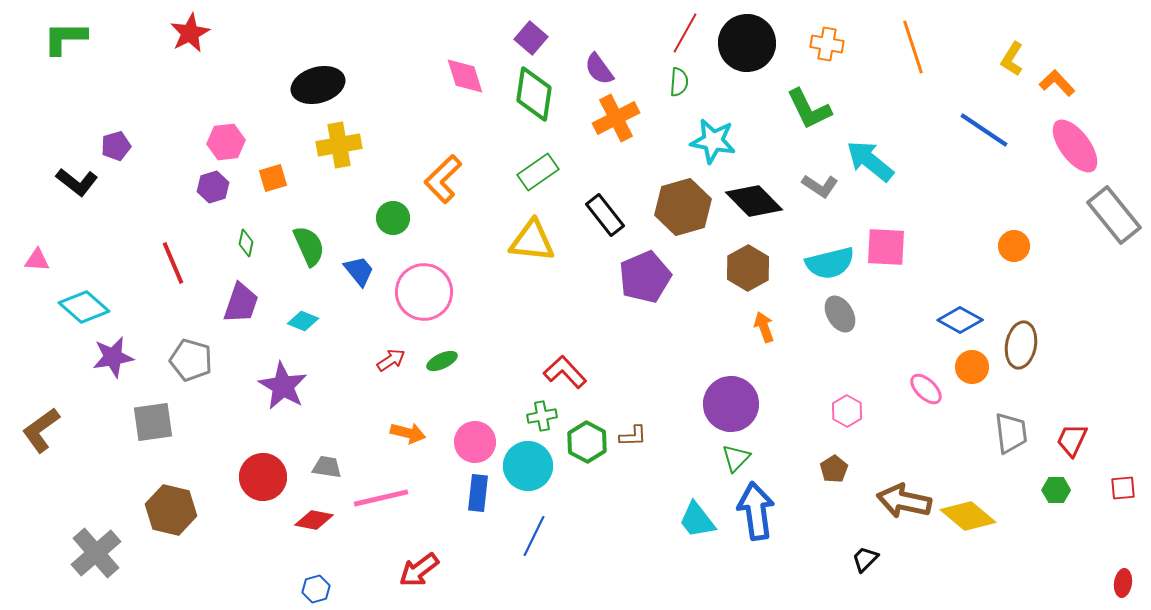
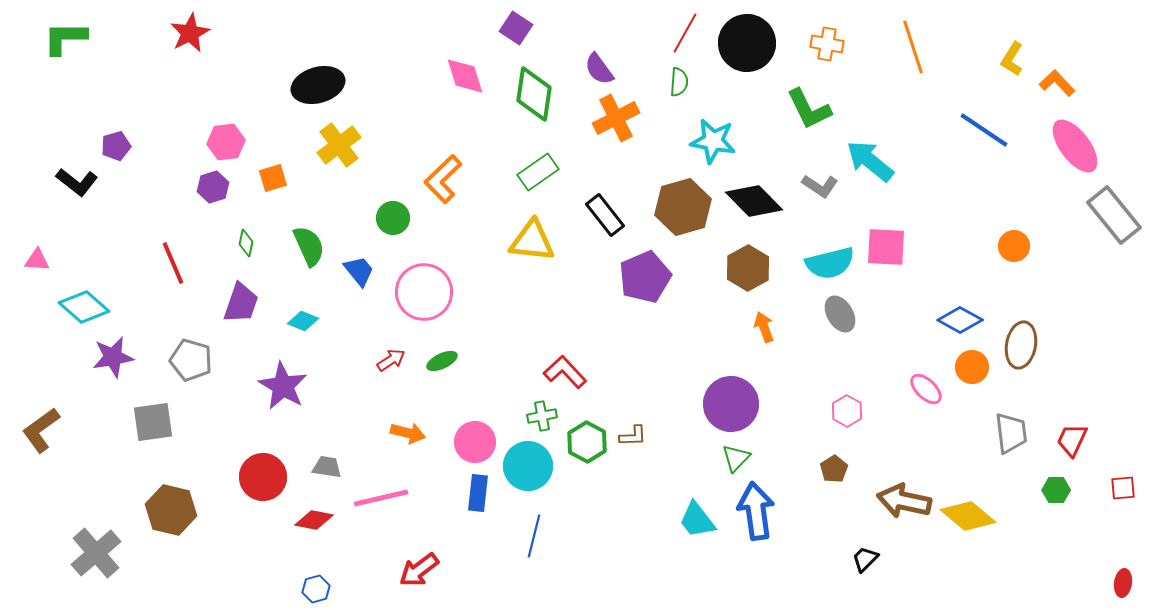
purple square at (531, 38): moved 15 px left, 10 px up; rotated 8 degrees counterclockwise
yellow cross at (339, 145): rotated 27 degrees counterclockwise
blue line at (534, 536): rotated 12 degrees counterclockwise
